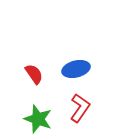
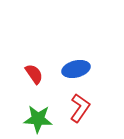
green star: rotated 16 degrees counterclockwise
